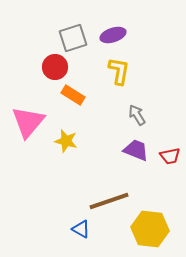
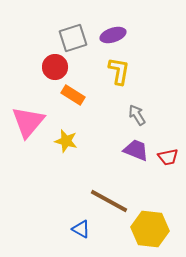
red trapezoid: moved 2 px left, 1 px down
brown line: rotated 48 degrees clockwise
